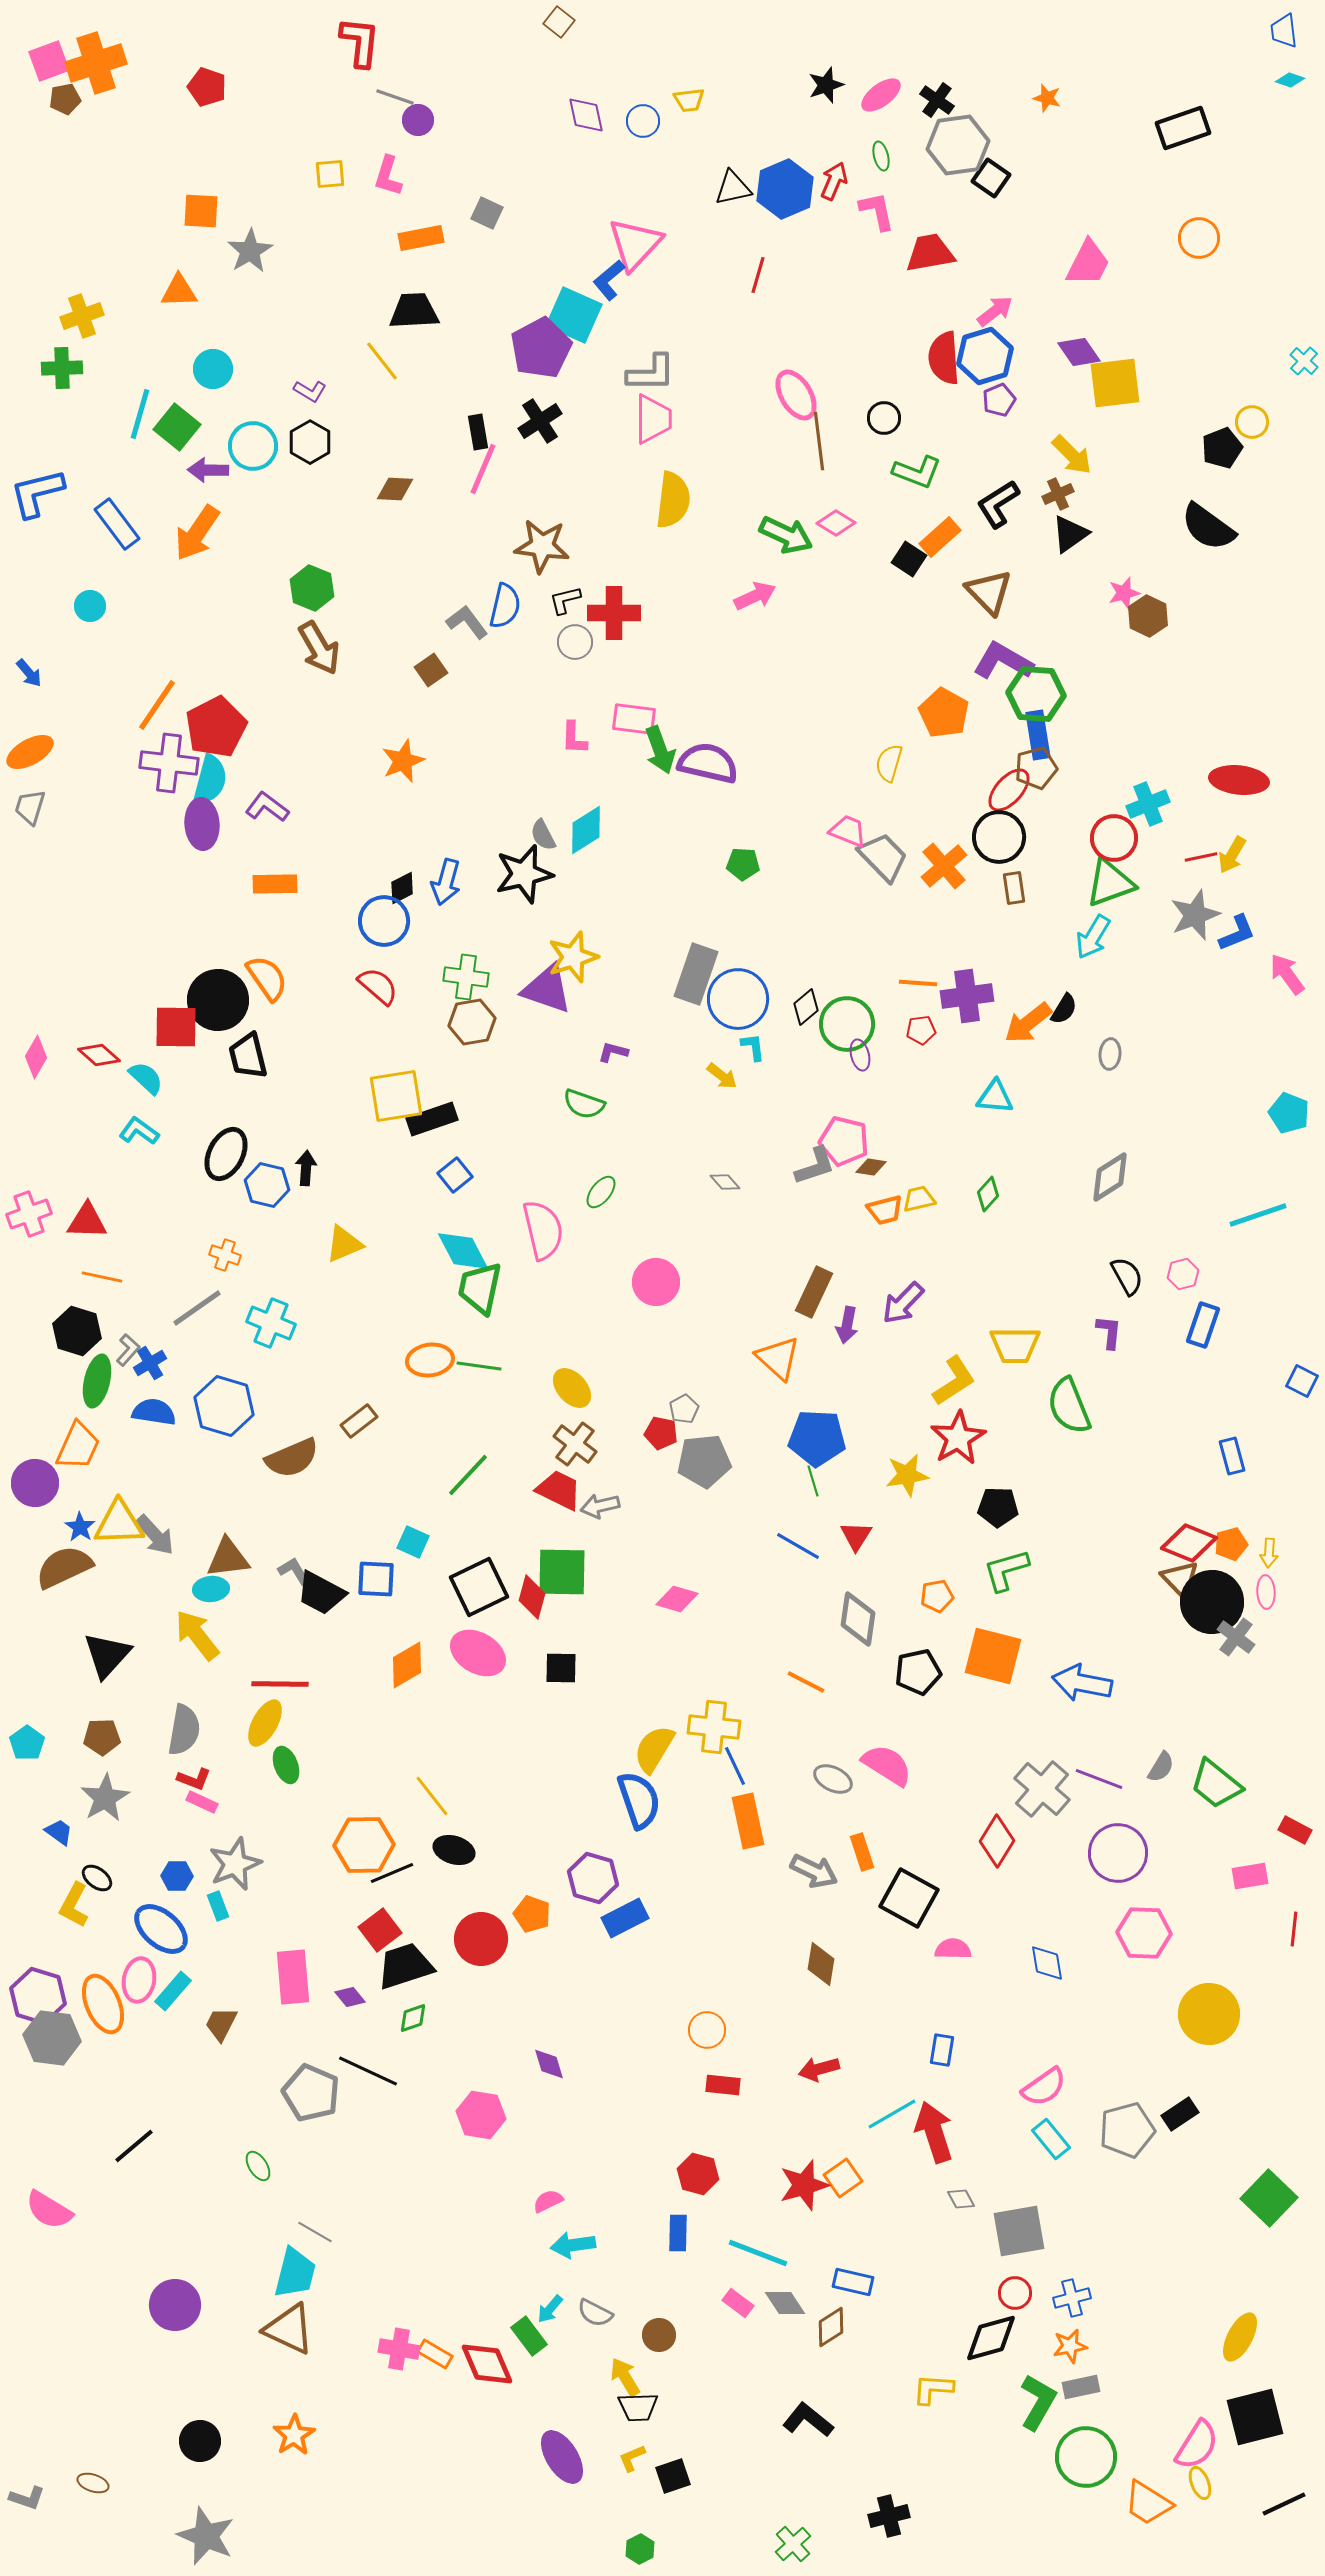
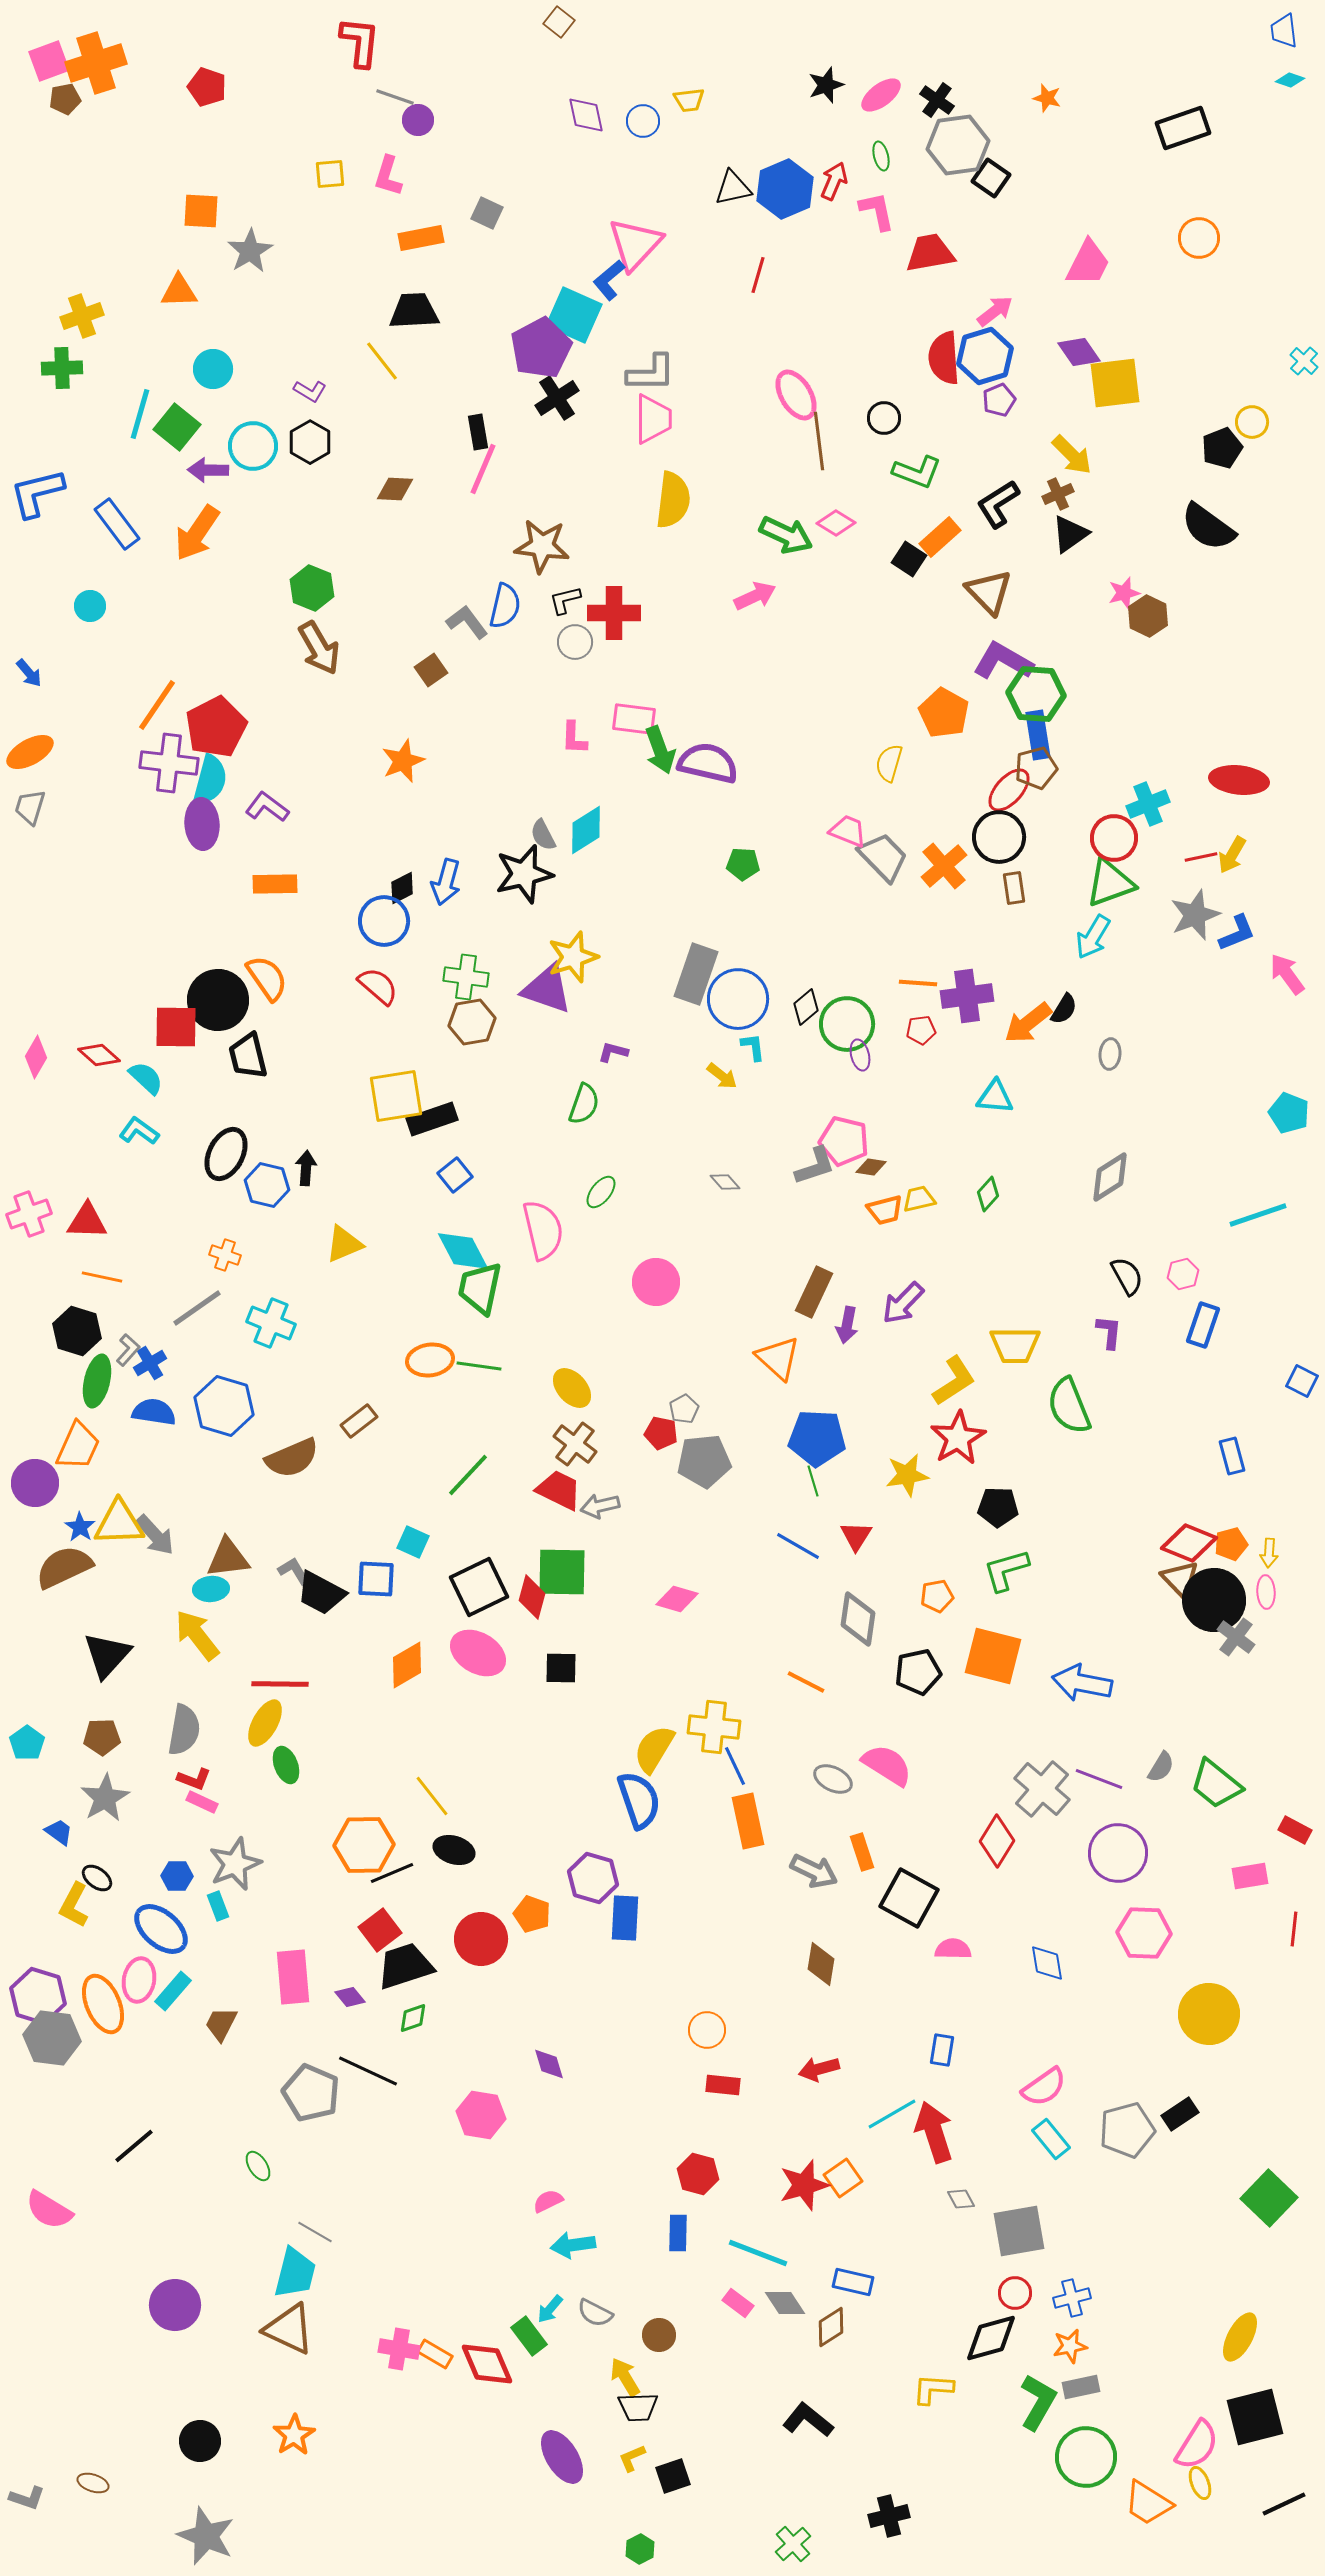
black cross at (540, 421): moved 17 px right, 23 px up
green semicircle at (584, 1104): rotated 90 degrees counterclockwise
black circle at (1212, 1602): moved 2 px right, 2 px up
blue rectangle at (625, 1918): rotated 60 degrees counterclockwise
